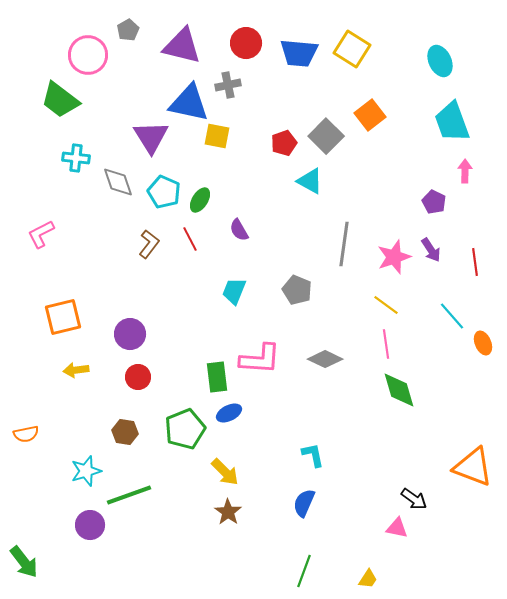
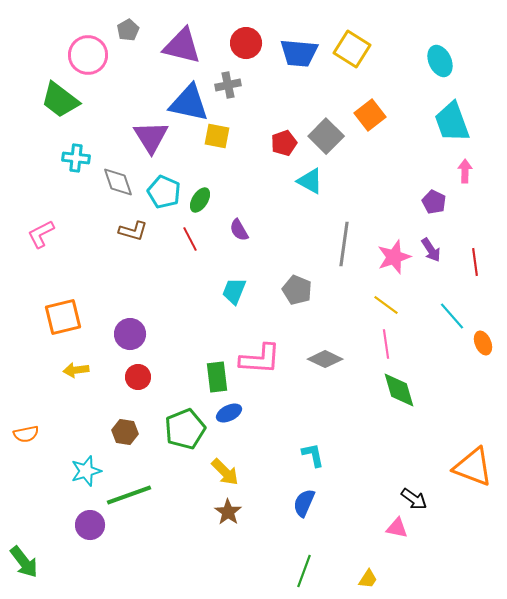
brown L-shape at (149, 244): moved 16 px left, 13 px up; rotated 68 degrees clockwise
